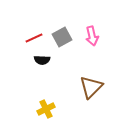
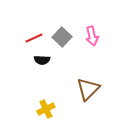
gray square: rotated 18 degrees counterclockwise
brown triangle: moved 3 px left, 2 px down
